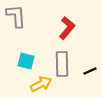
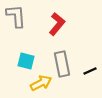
red L-shape: moved 10 px left, 4 px up
gray rectangle: rotated 10 degrees counterclockwise
yellow arrow: moved 1 px up
